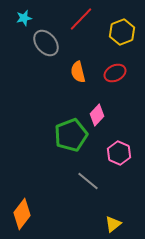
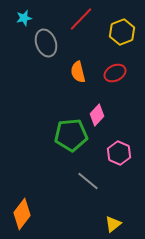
gray ellipse: rotated 20 degrees clockwise
green pentagon: rotated 16 degrees clockwise
